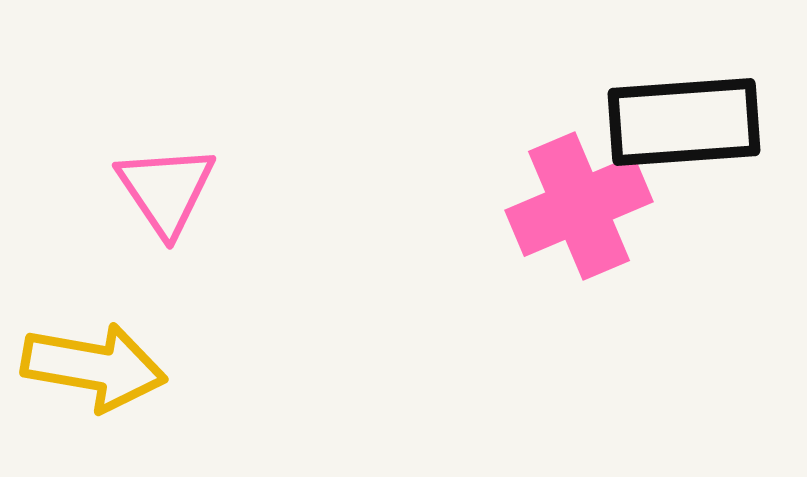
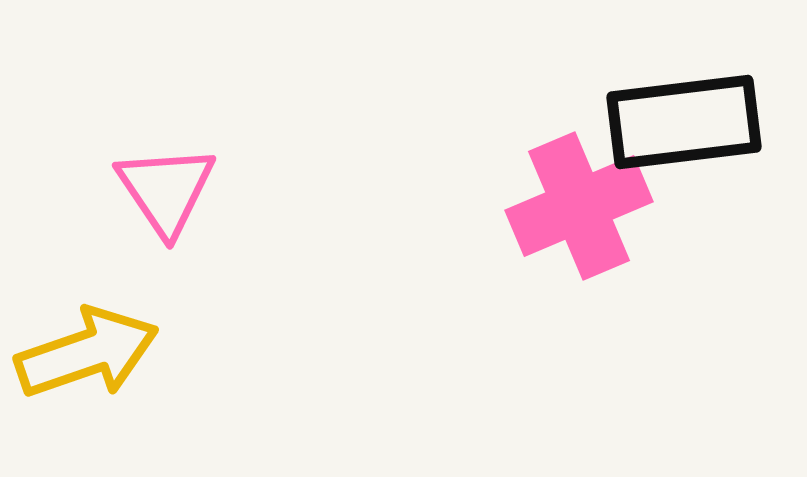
black rectangle: rotated 3 degrees counterclockwise
yellow arrow: moved 7 px left, 14 px up; rotated 29 degrees counterclockwise
